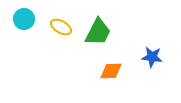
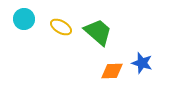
green trapezoid: rotated 76 degrees counterclockwise
blue star: moved 10 px left, 6 px down; rotated 10 degrees clockwise
orange diamond: moved 1 px right
